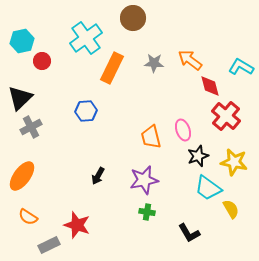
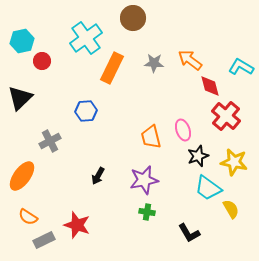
gray cross: moved 19 px right, 14 px down
gray rectangle: moved 5 px left, 5 px up
